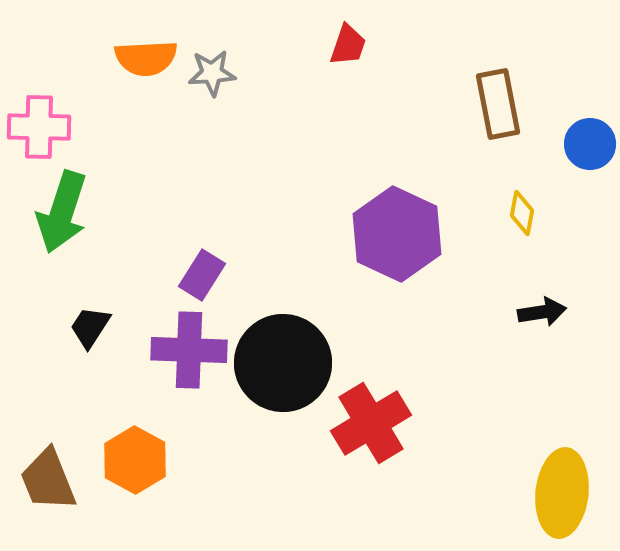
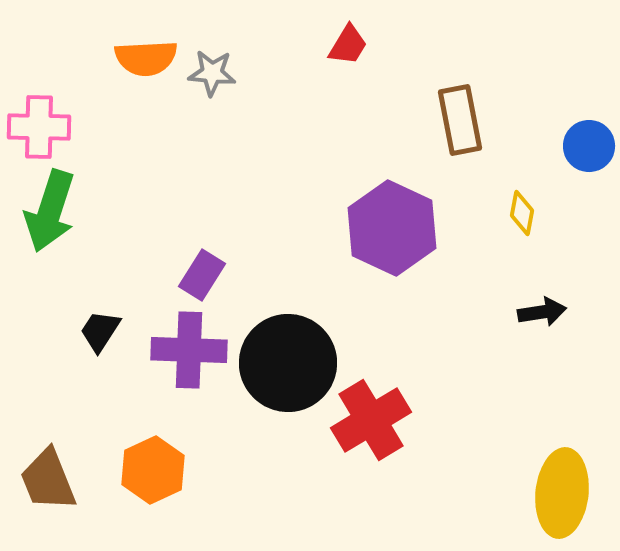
red trapezoid: rotated 12 degrees clockwise
gray star: rotated 9 degrees clockwise
brown rectangle: moved 38 px left, 16 px down
blue circle: moved 1 px left, 2 px down
green arrow: moved 12 px left, 1 px up
purple hexagon: moved 5 px left, 6 px up
black trapezoid: moved 10 px right, 4 px down
black circle: moved 5 px right
red cross: moved 3 px up
orange hexagon: moved 18 px right, 10 px down; rotated 6 degrees clockwise
